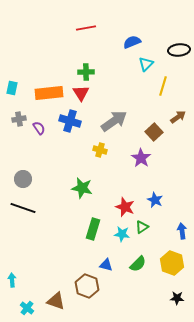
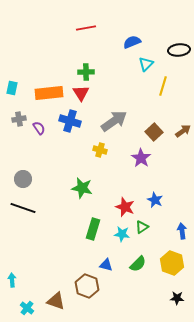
brown arrow: moved 5 px right, 14 px down
